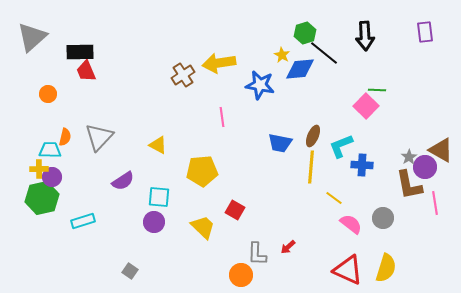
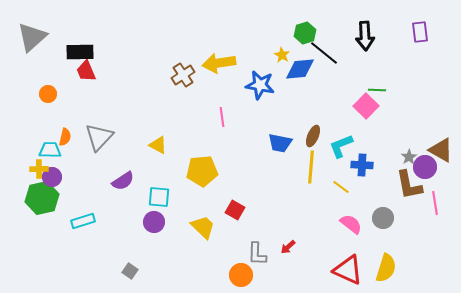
purple rectangle at (425, 32): moved 5 px left
yellow line at (334, 198): moved 7 px right, 11 px up
